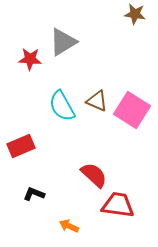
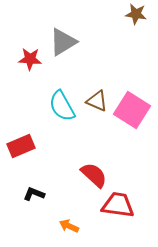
brown star: moved 1 px right
